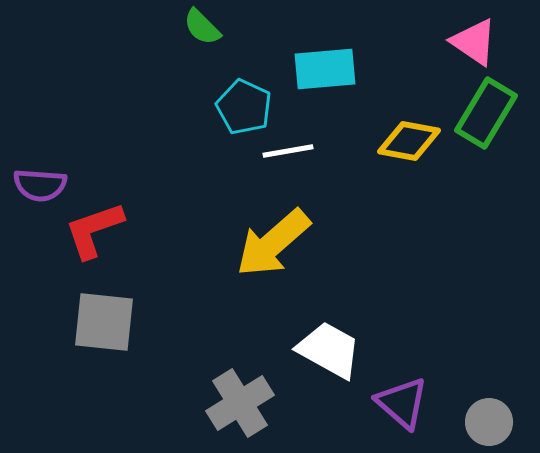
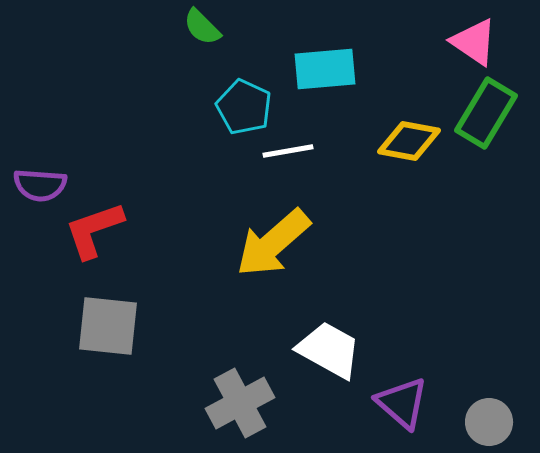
gray square: moved 4 px right, 4 px down
gray cross: rotated 4 degrees clockwise
